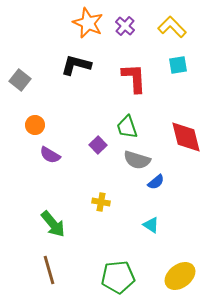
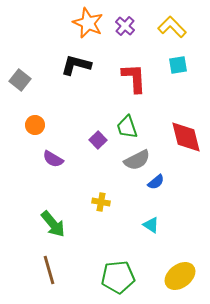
purple square: moved 5 px up
purple semicircle: moved 3 px right, 4 px down
gray semicircle: rotated 44 degrees counterclockwise
